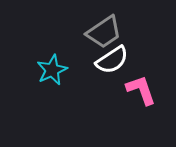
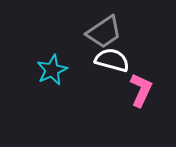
white semicircle: rotated 132 degrees counterclockwise
pink L-shape: rotated 44 degrees clockwise
